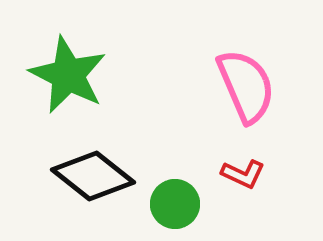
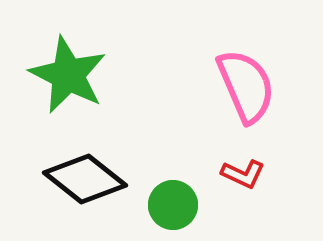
black diamond: moved 8 px left, 3 px down
green circle: moved 2 px left, 1 px down
